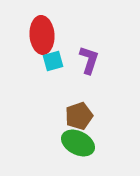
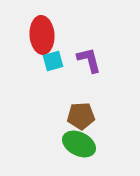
purple L-shape: rotated 32 degrees counterclockwise
brown pentagon: moved 2 px right; rotated 16 degrees clockwise
green ellipse: moved 1 px right, 1 px down
